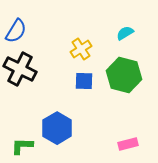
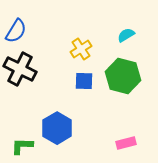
cyan semicircle: moved 1 px right, 2 px down
green hexagon: moved 1 px left, 1 px down
pink rectangle: moved 2 px left, 1 px up
